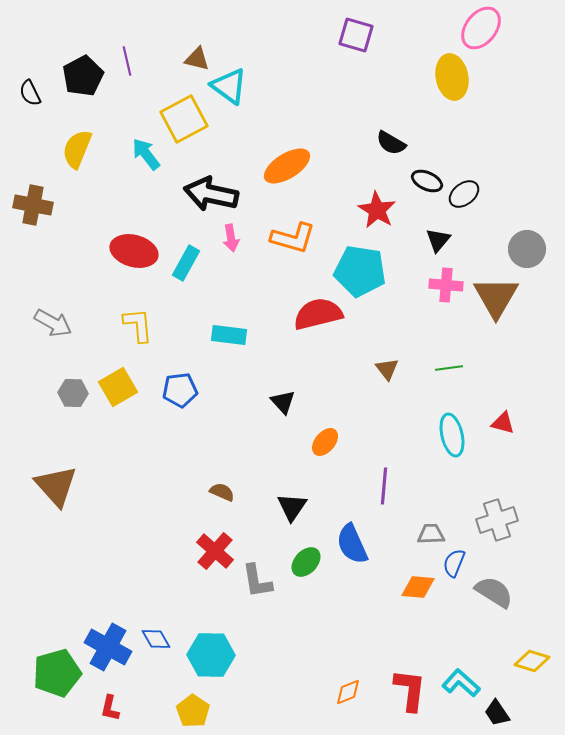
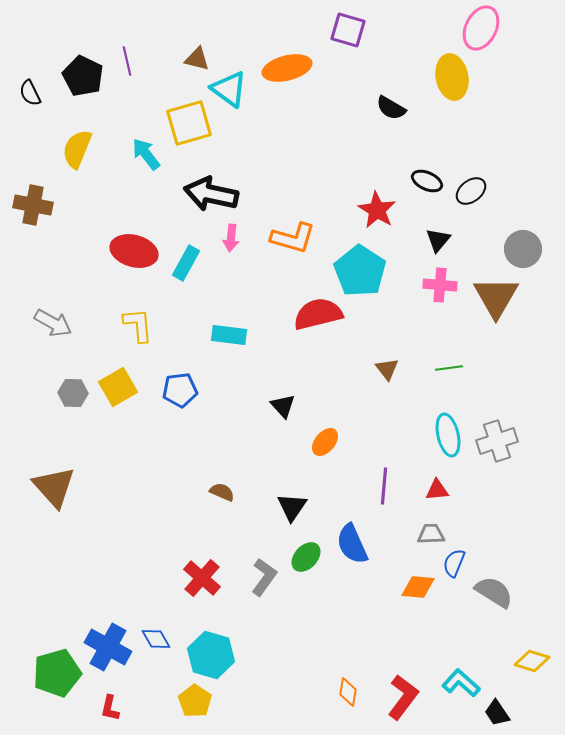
pink ellipse at (481, 28): rotated 12 degrees counterclockwise
purple square at (356, 35): moved 8 px left, 5 px up
black pentagon at (83, 76): rotated 18 degrees counterclockwise
cyan triangle at (229, 86): moved 3 px down
yellow square at (184, 119): moved 5 px right, 4 px down; rotated 12 degrees clockwise
black semicircle at (391, 143): moved 35 px up
orange ellipse at (287, 166): moved 98 px up; rotated 18 degrees clockwise
black ellipse at (464, 194): moved 7 px right, 3 px up
pink arrow at (231, 238): rotated 16 degrees clockwise
gray circle at (527, 249): moved 4 px left
cyan pentagon at (360, 271): rotated 24 degrees clockwise
pink cross at (446, 285): moved 6 px left
black triangle at (283, 402): moved 4 px down
red triangle at (503, 423): moved 66 px left, 67 px down; rotated 20 degrees counterclockwise
cyan ellipse at (452, 435): moved 4 px left
brown triangle at (56, 486): moved 2 px left, 1 px down
gray cross at (497, 520): moved 79 px up
red cross at (215, 551): moved 13 px left, 27 px down
green ellipse at (306, 562): moved 5 px up
gray L-shape at (257, 581): moved 7 px right, 4 px up; rotated 135 degrees counterclockwise
cyan hexagon at (211, 655): rotated 15 degrees clockwise
red L-shape at (410, 690): moved 7 px left, 7 px down; rotated 30 degrees clockwise
orange diamond at (348, 692): rotated 60 degrees counterclockwise
yellow pentagon at (193, 711): moved 2 px right, 10 px up
